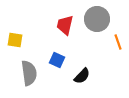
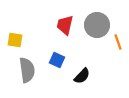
gray circle: moved 6 px down
gray semicircle: moved 2 px left, 3 px up
